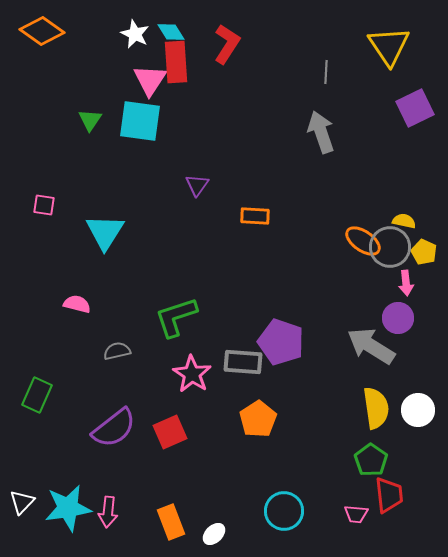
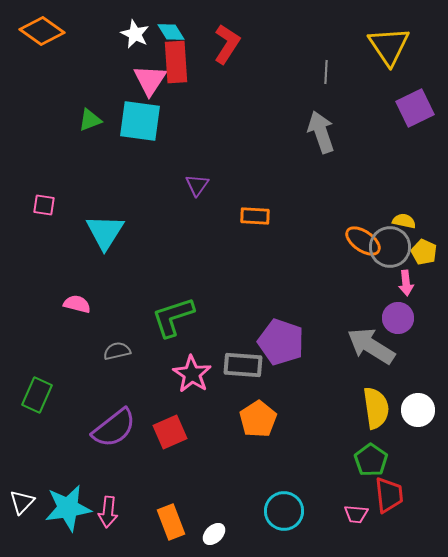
green triangle at (90, 120): rotated 35 degrees clockwise
green L-shape at (176, 317): moved 3 px left
gray rectangle at (243, 362): moved 3 px down
